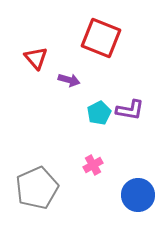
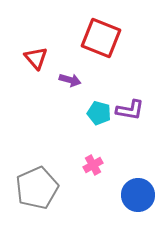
purple arrow: moved 1 px right
cyan pentagon: rotated 30 degrees counterclockwise
